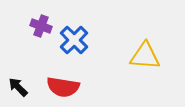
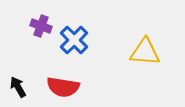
yellow triangle: moved 4 px up
black arrow: rotated 15 degrees clockwise
